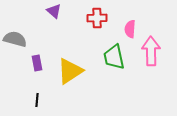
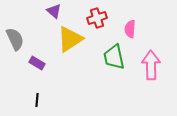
red cross: rotated 18 degrees counterclockwise
gray semicircle: rotated 50 degrees clockwise
pink arrow: moved 14 px down
purple rectangle: rotated 49 degrees counterclockwise
yellow triangle: moved 32 px up
